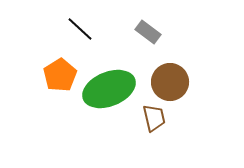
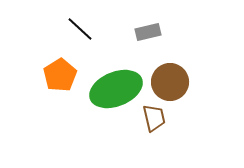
gray rectangle: rotated 50 degrees counterclockwise
green ellipse: moved 7 px right
